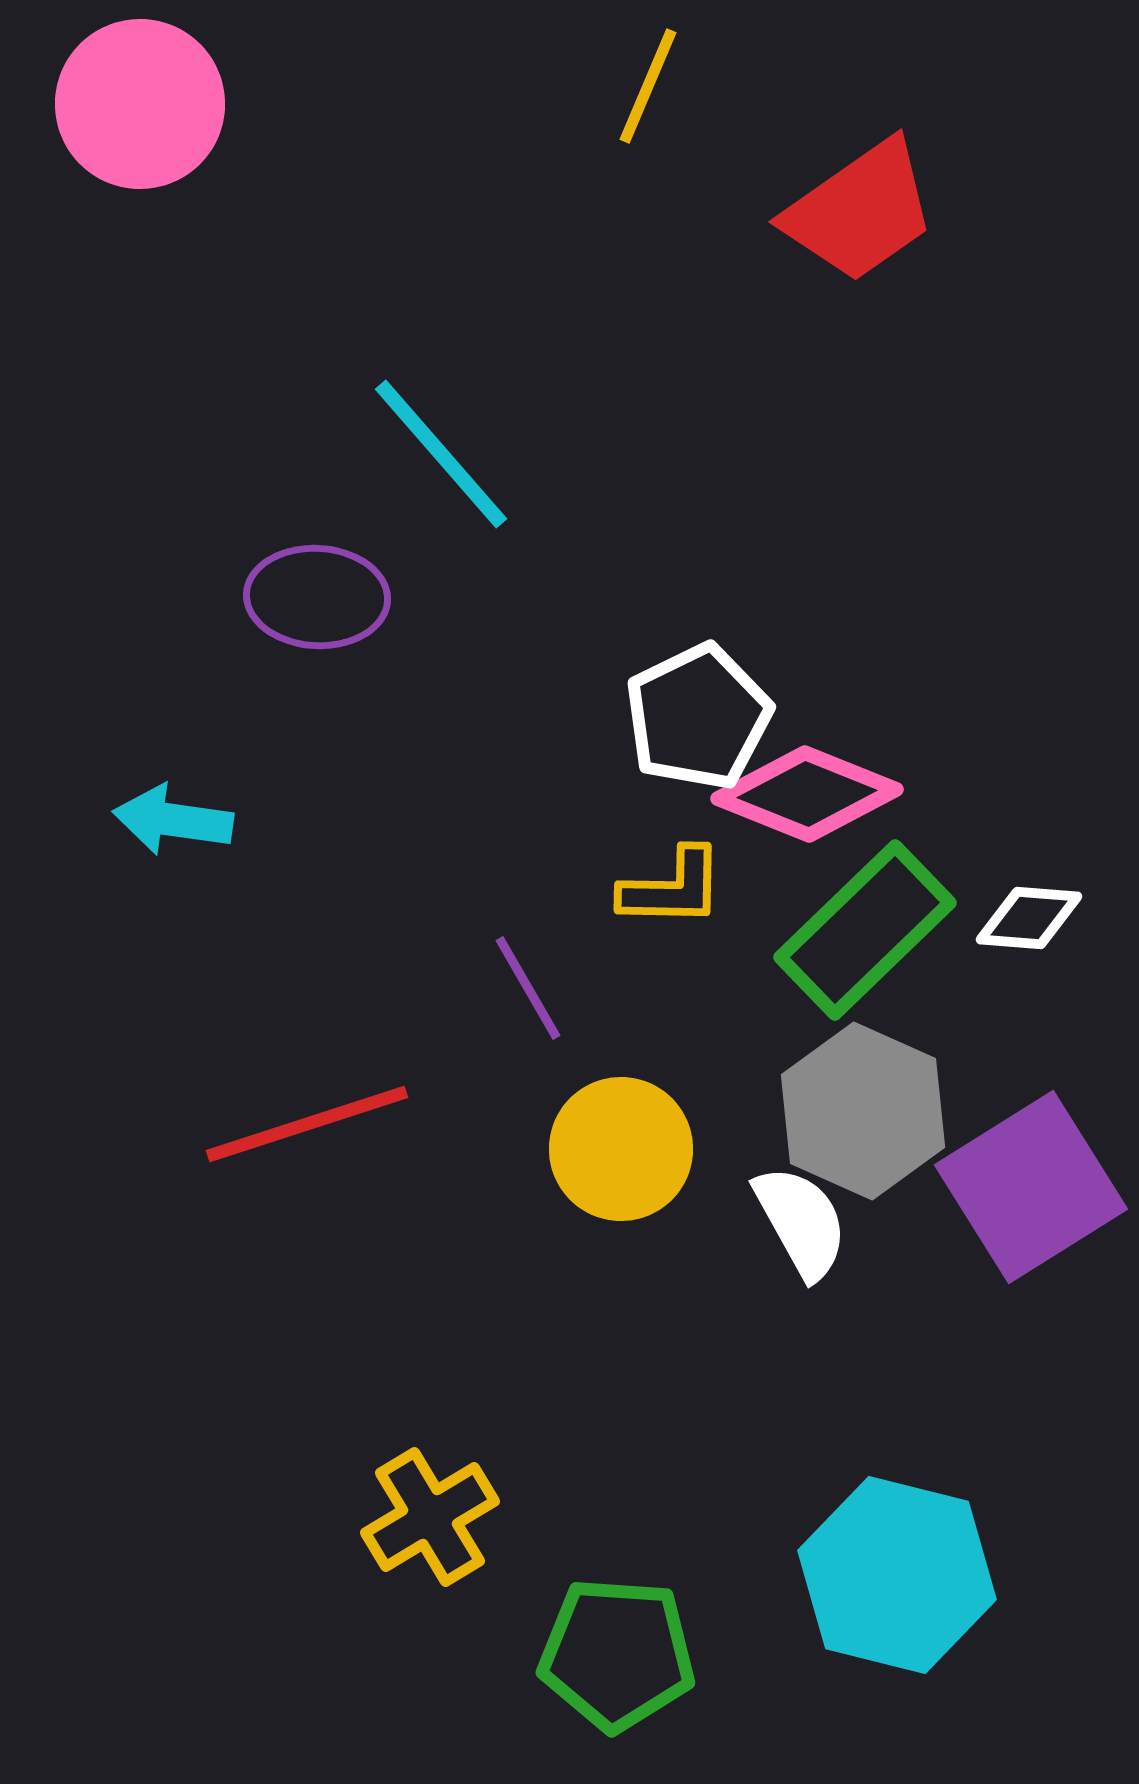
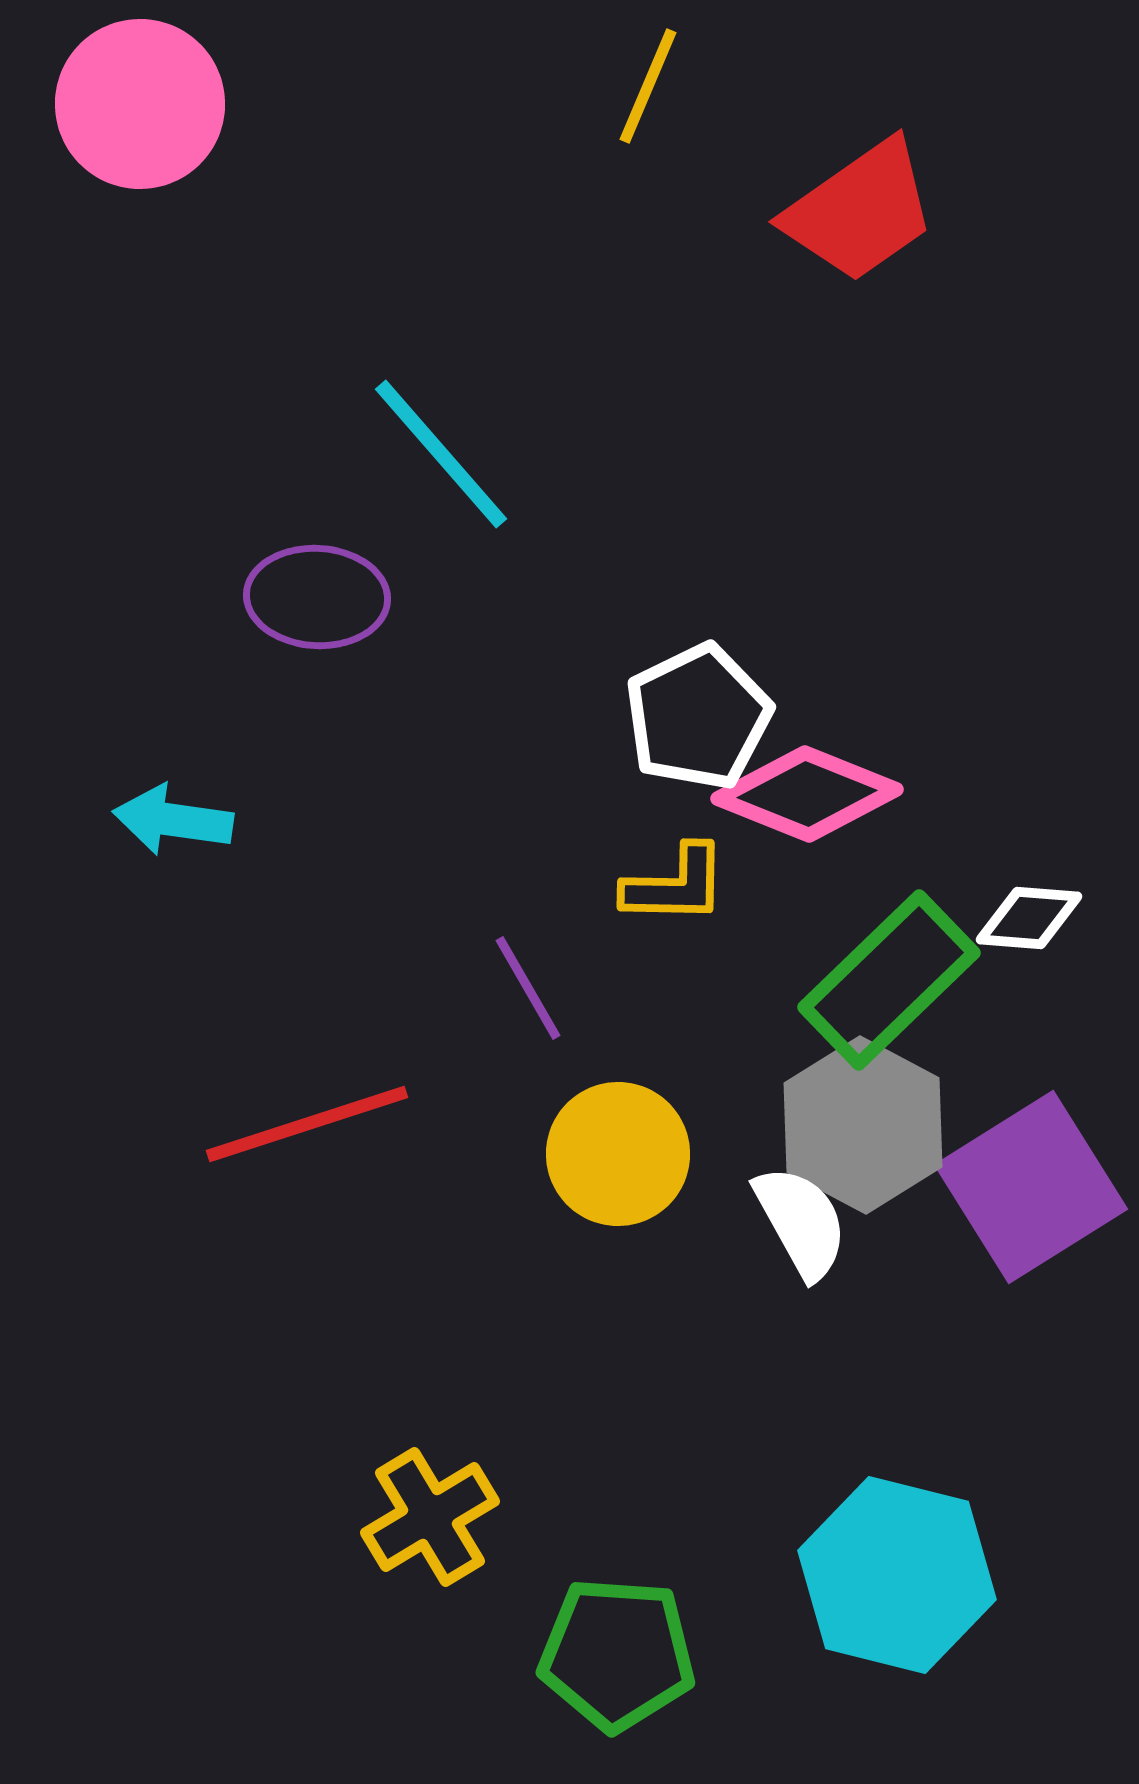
yellow L-shape: moved 3 px right, 3 px up
green rectangle: moved 24 px right, 50 px down
gray hexagon: moved 14 px down; rotated 4 degrees clockwise
yellow circle: moved 3 px left, 5 px down
